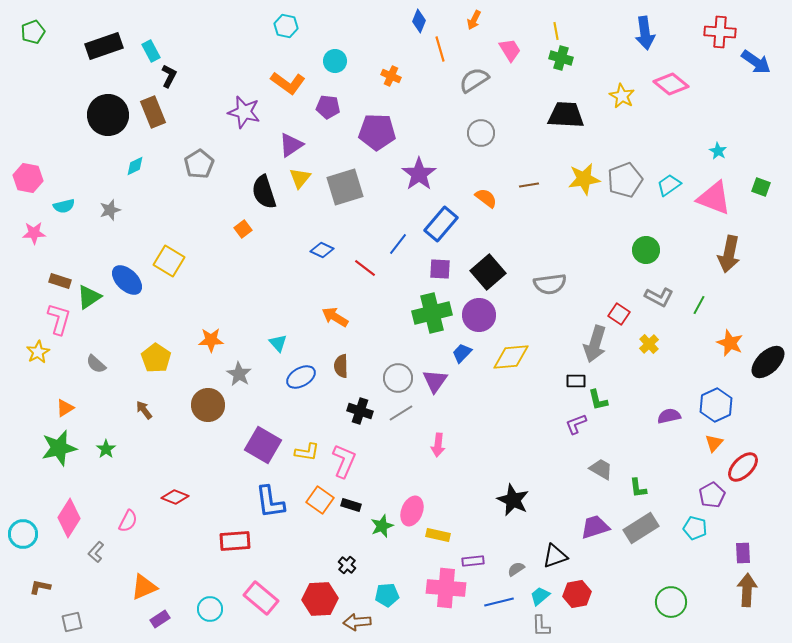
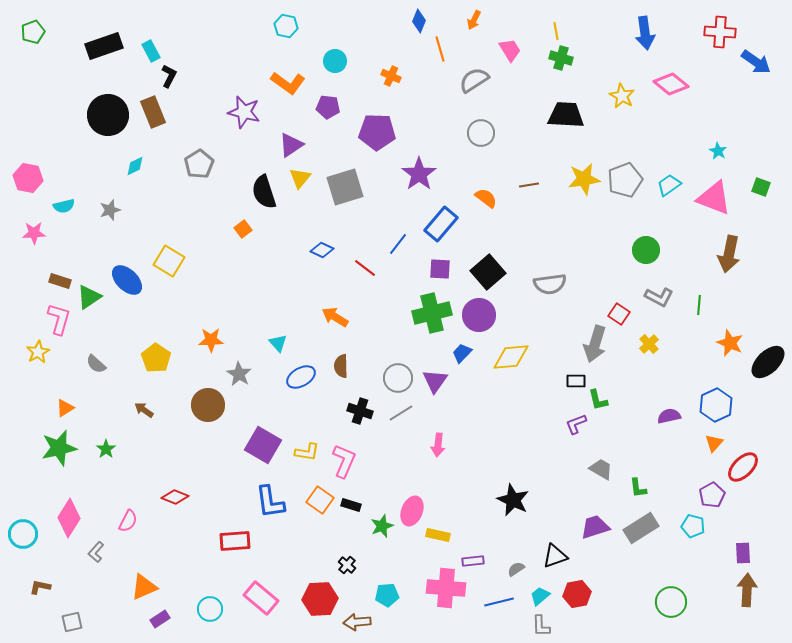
green line at (699, 305): rotated 24 degrees counterclockwise
brown arrow at (144, 410): rotated 18 degrees counterclockwise
cyan pentagon at (695, 528): moved 2 px left, 2 px up
